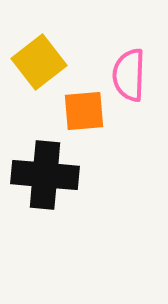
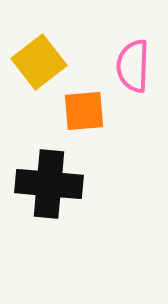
pink semicircle: moved 4 px right, 9 px up
black cross: moved 4 px right, 9 px down
